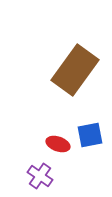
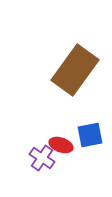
red ellipse: moved 3 px right, 1 px down
purple cross: moved 2 px right, 18 px up
